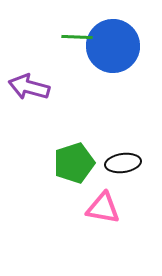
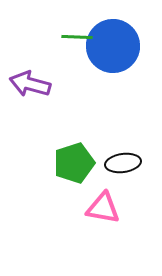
purple arrow: moved 1 px right, 3 px up
